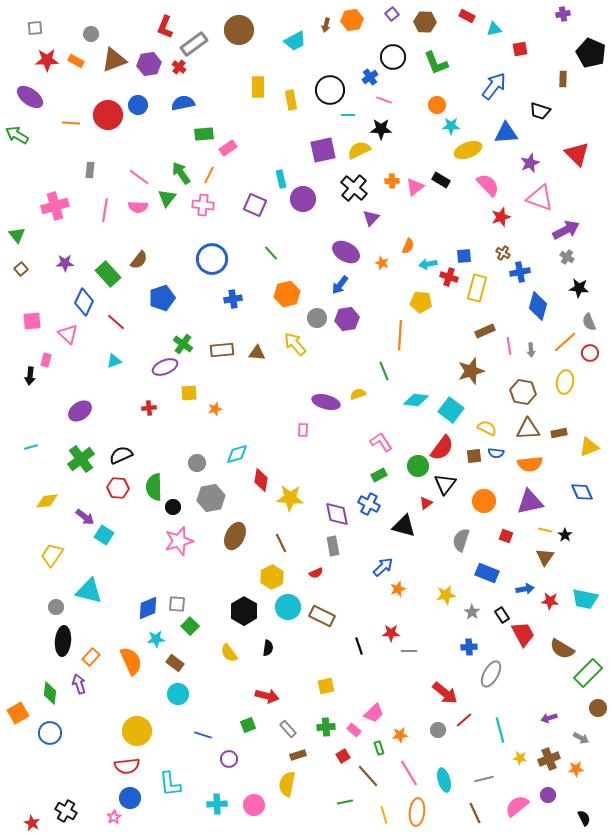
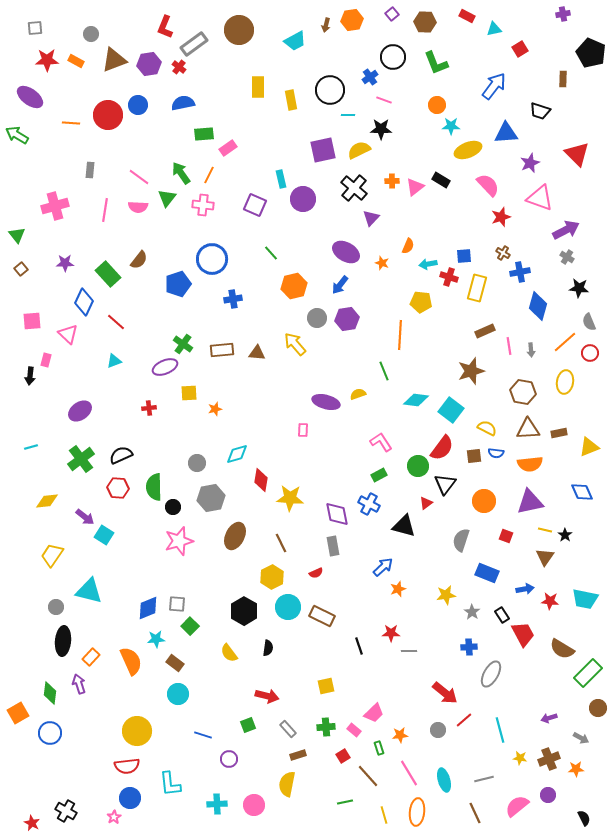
red square at (520, 49): rotated 21 degrees counterclockwise
orange hexagon at (287, 294): moved 7 px right, 8 px up
blue pentagon at (162, 298): moved 16 px right, 14 px up
